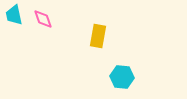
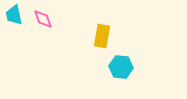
yellow rectangle: moved 4 px right
cyan hexagon: moved 1 px left, 10 px up
